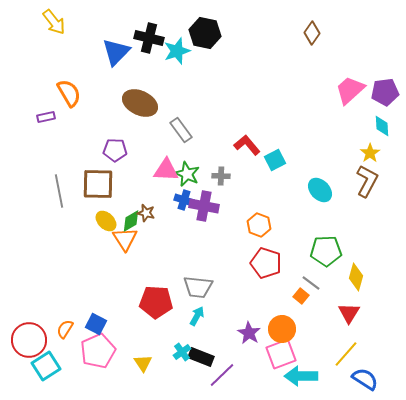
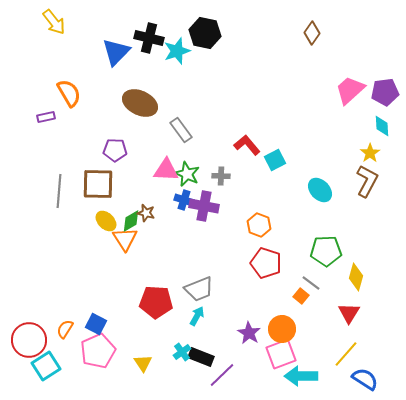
gray line at (59, 191): rotated 16 degrees clockwise
gray trapezoid at (198, 287): moved 1 px right, 2 px down; rotated 28 degrees counterclockwise
